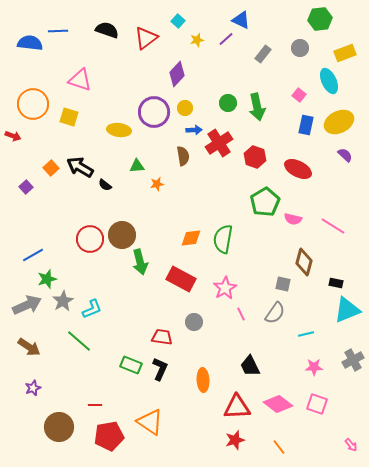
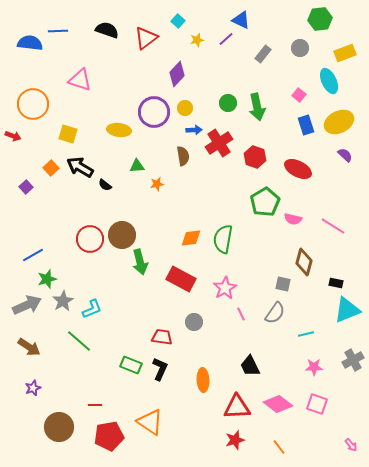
yellow square at (69, 117): moved 1 px left, 17 px down
blue rectangle at (306, 125): rotated 30 degrees counterclockwise
